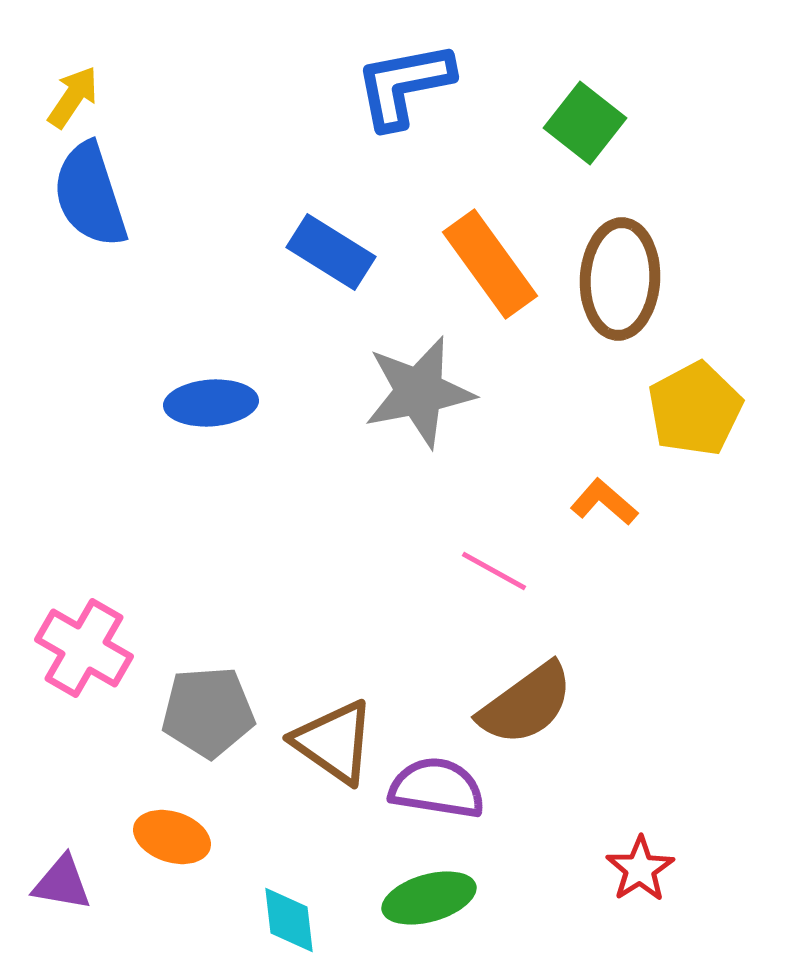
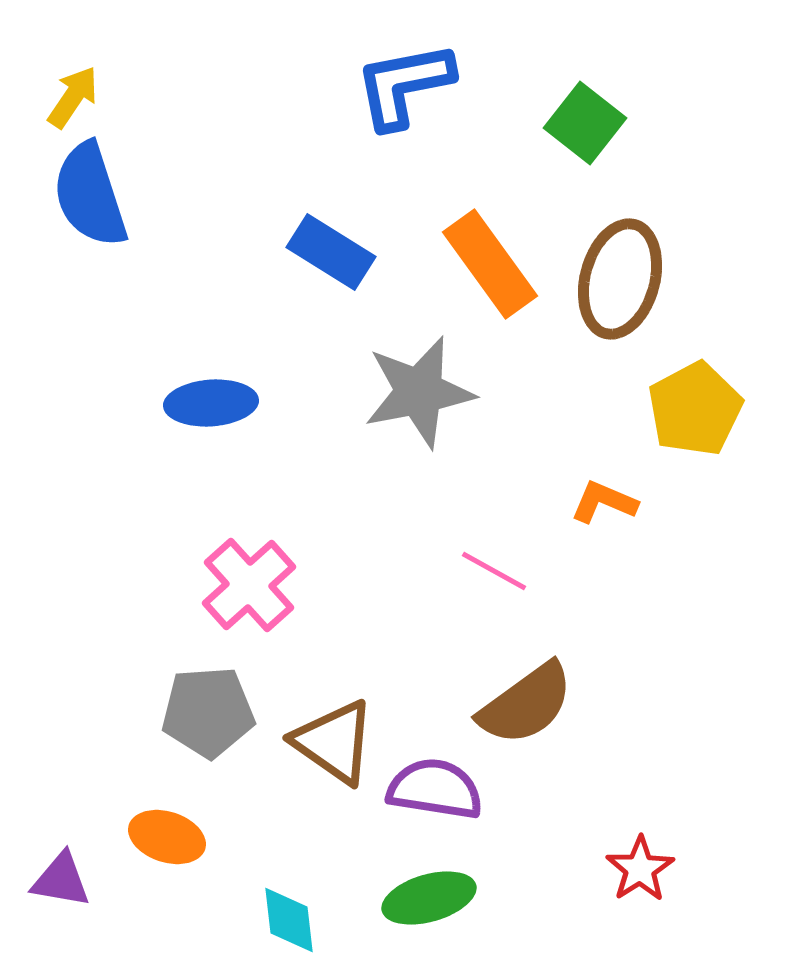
brown ellipse: rotated 12 degrees clockwise
orange L-shape: rotated 18 degrees counterclockwise
pink cross: moved 165 px right, 63 px up; rotated 18 degrees clockwise
purple semicircle: moved 2 px left, 1 px down
orange ellipse: moved 5 px left
purple triangle: moved 1 px left, 3 px up
